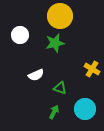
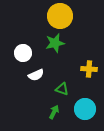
white circle: moved 3 px right, 18 px down
yellow cross: moved 3 px left; rotated 28 degrees counterclockwise
green triangle: moved 2 px right, 1 px down
